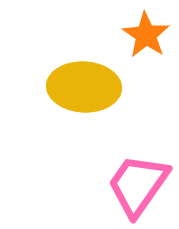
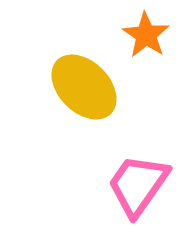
yellow ellipse: rotated 42 degrees clockwise
